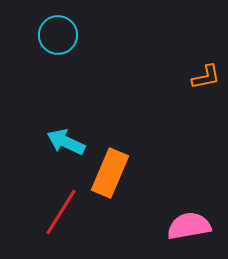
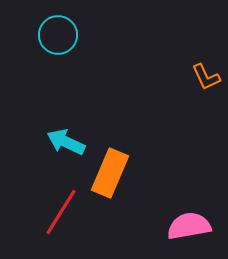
orange L-shape: rotated 76 degrees clockwise
